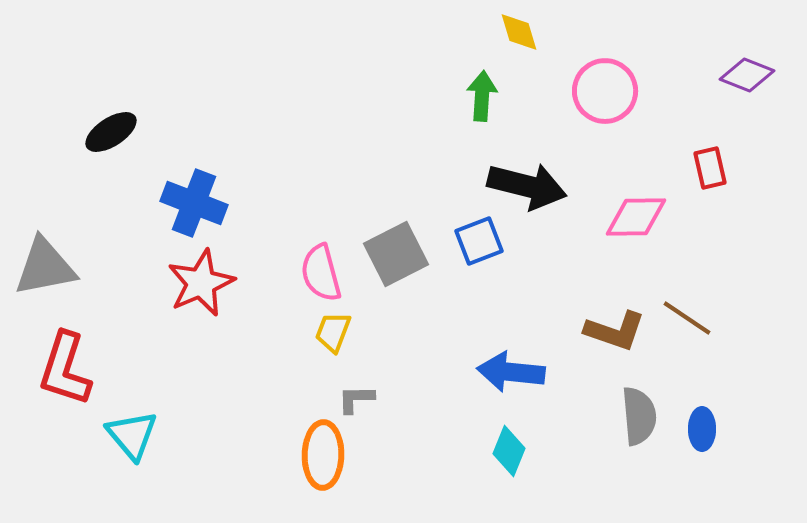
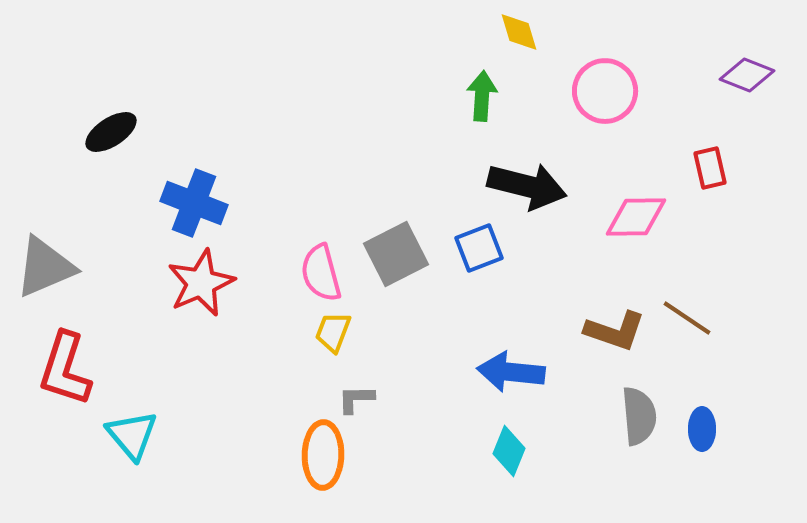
blue square: moved 7 px down
gray triangle: rotated 12 degrees counterclockwise
